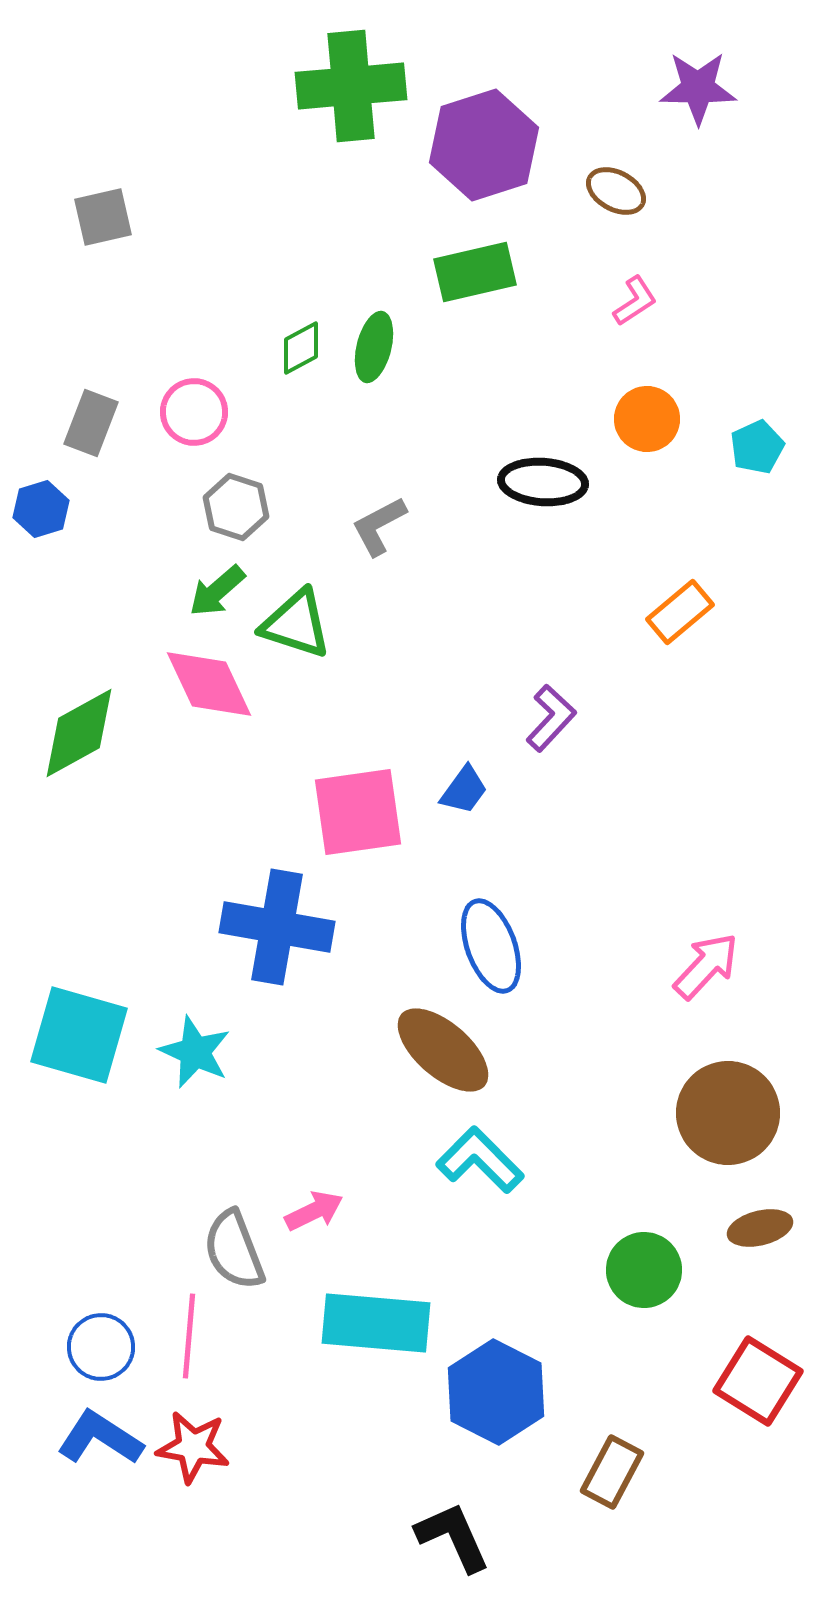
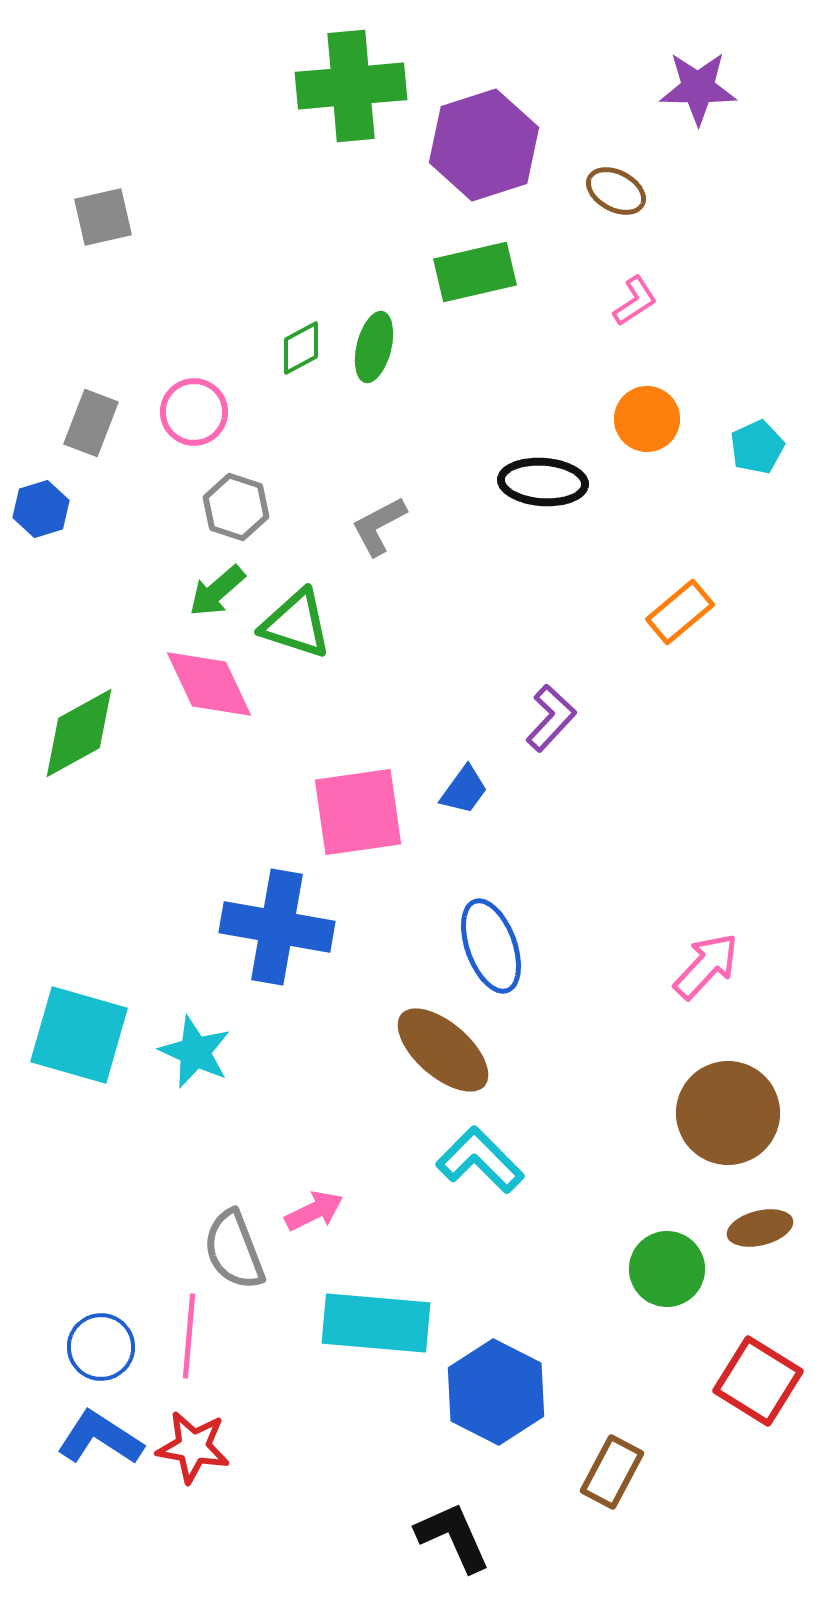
green circle at (644, 1270): moved 23 px right, 1 px up
